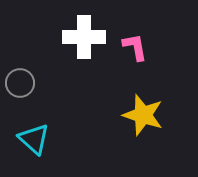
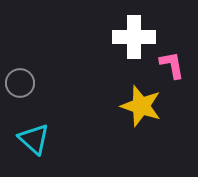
white cross: moved 50 px right
pink L-shape: moved 37 px right, 18 px down
yellow star: moved 2 px left, 9 px up
